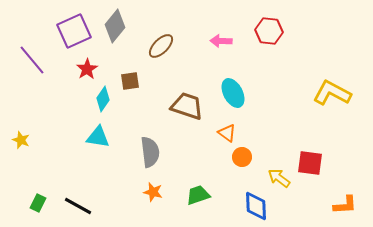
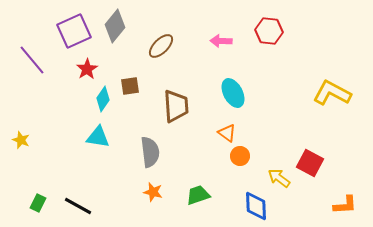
brown square: moved 5 px down
brown trapezoid: moved 11 px left; rotated 68 degrees clockwise
orange circle: moved 2 px left, 1 px up
red square: rotated 20 degrees clockwise
